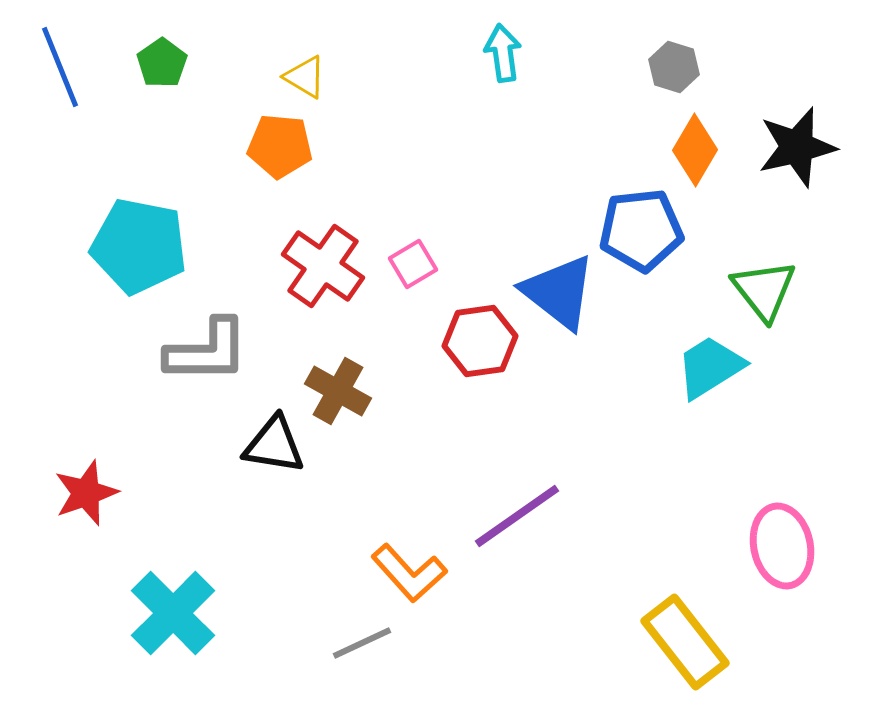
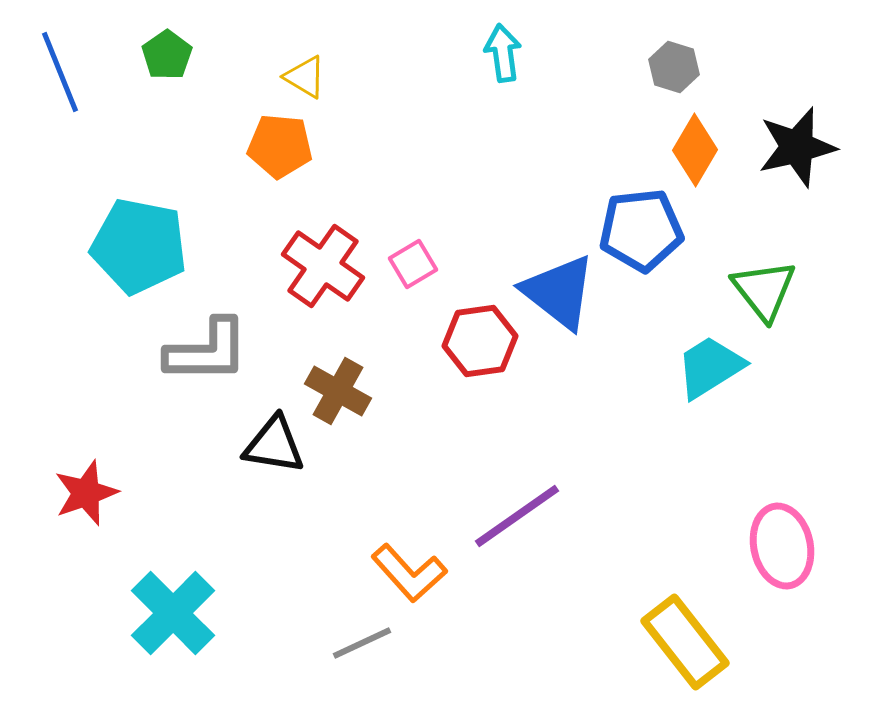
green pentagon: moved 5 px right, 8 px up
blue line: moved 5 px down
